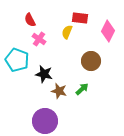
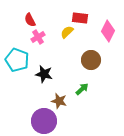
yellow semicircle: rotated 24 degrees clockwise
pink cross: moved 1 px left, 2 px up; rotated 24 degrees clockwise
brown circle: moved 1 px up
brown star: moved 10 px down
purple circle: moved 1 px left
